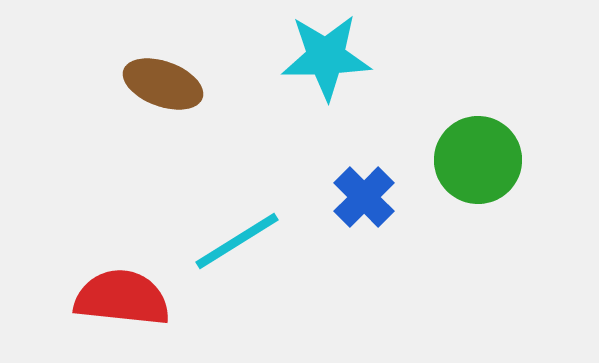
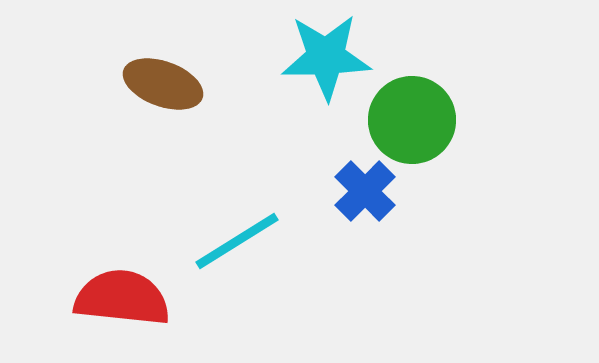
green circle: moved 66 px left, 40 px up
blue cross: moved 1 px right, 6 px up
